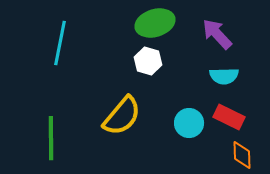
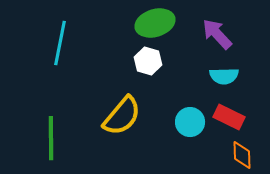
cyan circle: moved 1 px right, 1 px up
